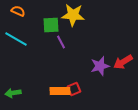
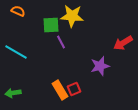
yellow star: moved 1 px left, 1 px down
cyan line: moved 13 px down
red arrow: moved 19 px up
orange rectangle: moved 1 px up; rotated 60 degrees clockwise
